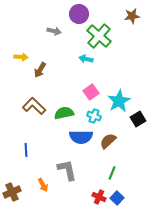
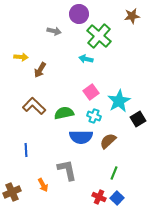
green line: moved 2 px right
